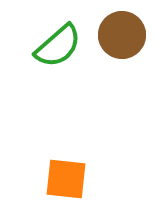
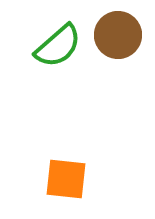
brown circle: moved 4 px left
